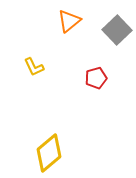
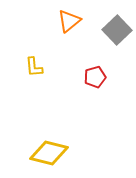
yellow L-shape: rotated 20 degrees clockwise
red pentagon: moved 1 px left, 1 px up
yellow diamond: rotated 54 degrees clockwise
